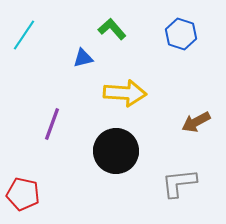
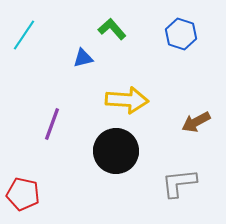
yellow arrow: moved 2 px right, 7 px down
